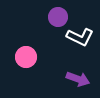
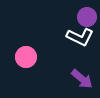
purple circle: moved 29 px right
purple arrow: moved 4 px right; rotated 20 degrees clockwise
